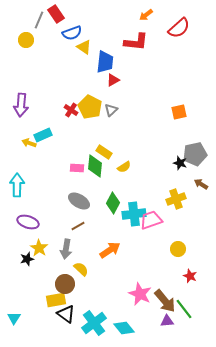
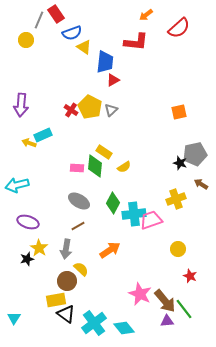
cyan arrow at (17, 185): rotated 105 degrees counterclockwise
brown circle at (65, 284): moved 2 px right, 3 px up
